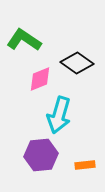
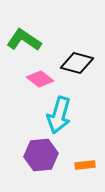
black diamond: rotated 20 degrees counterclockwise
pink diamond: rotated 60 degrees clockwise
